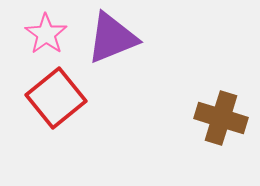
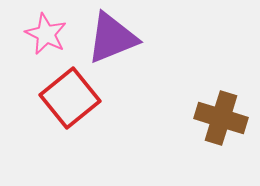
pink star: rotated 9 degrees counterclockwise
red square: moved 14 px right
